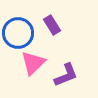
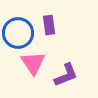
purple rectangle: moved 3 px left; rotated 24 degrees clockwise
pink triangle: rotated 20 degrees counterclockwise
